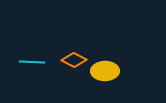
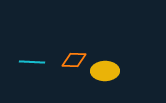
orange diamond: rotated 25 degrees counterclockwise
